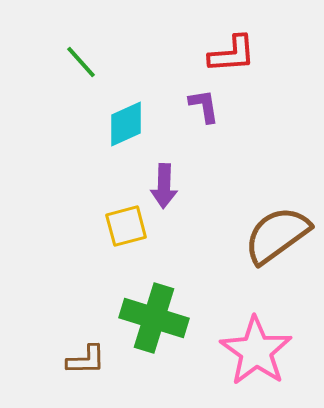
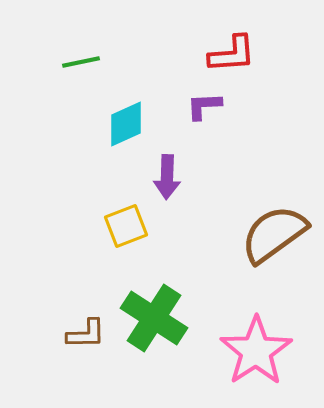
green line: rotated 60 degrees counterclockwise
purple L-shape: rotated 84 degrees counterclockwise
purple arrow: moved 3 px right, 9 px up
yellow square: rotated 6 degrees counterclockwise
brown semicircle: moved 3 px left, 1 px up
green cross: rotated 16 degrees clockwise
pink star: rotated 4 degrees clockwise
brown L-shape: moved 26 px up
